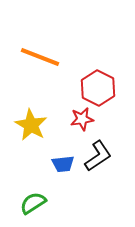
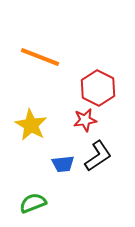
red star: moved 3 px right, 1 px down
green semicircle: rotated 12 degrees clockwise
